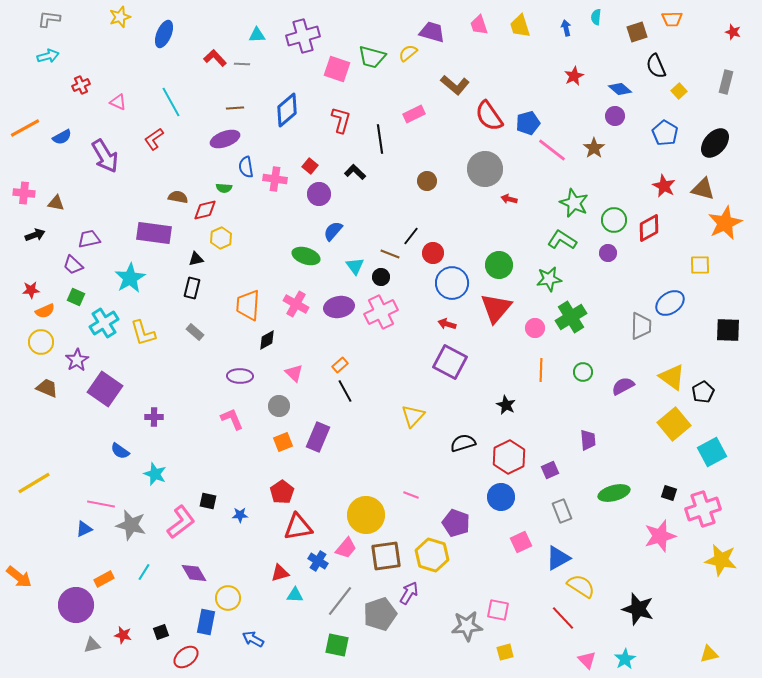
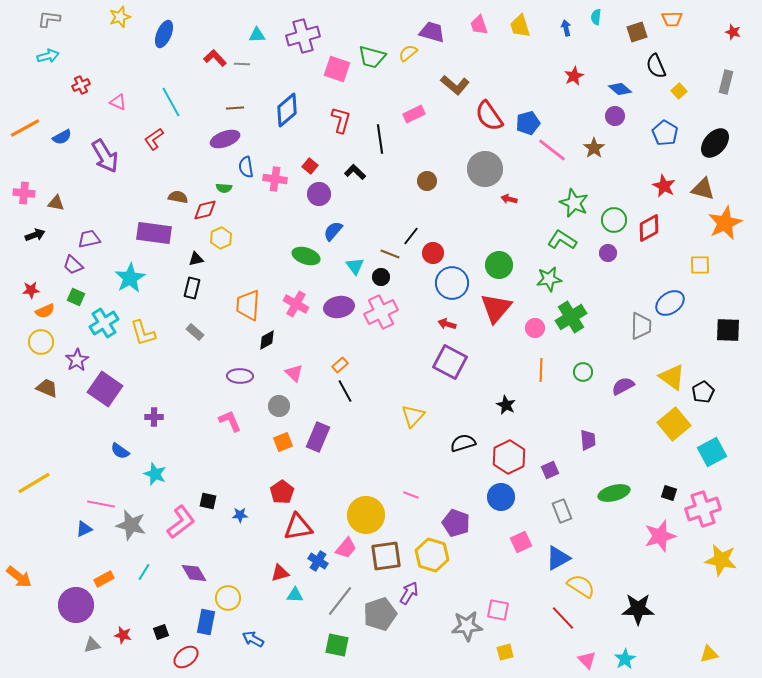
pink L-shape at (232, 419): moved 2 px left, 2 px down
black star at (638, 609): rotated 16 degrees counterclockwise
